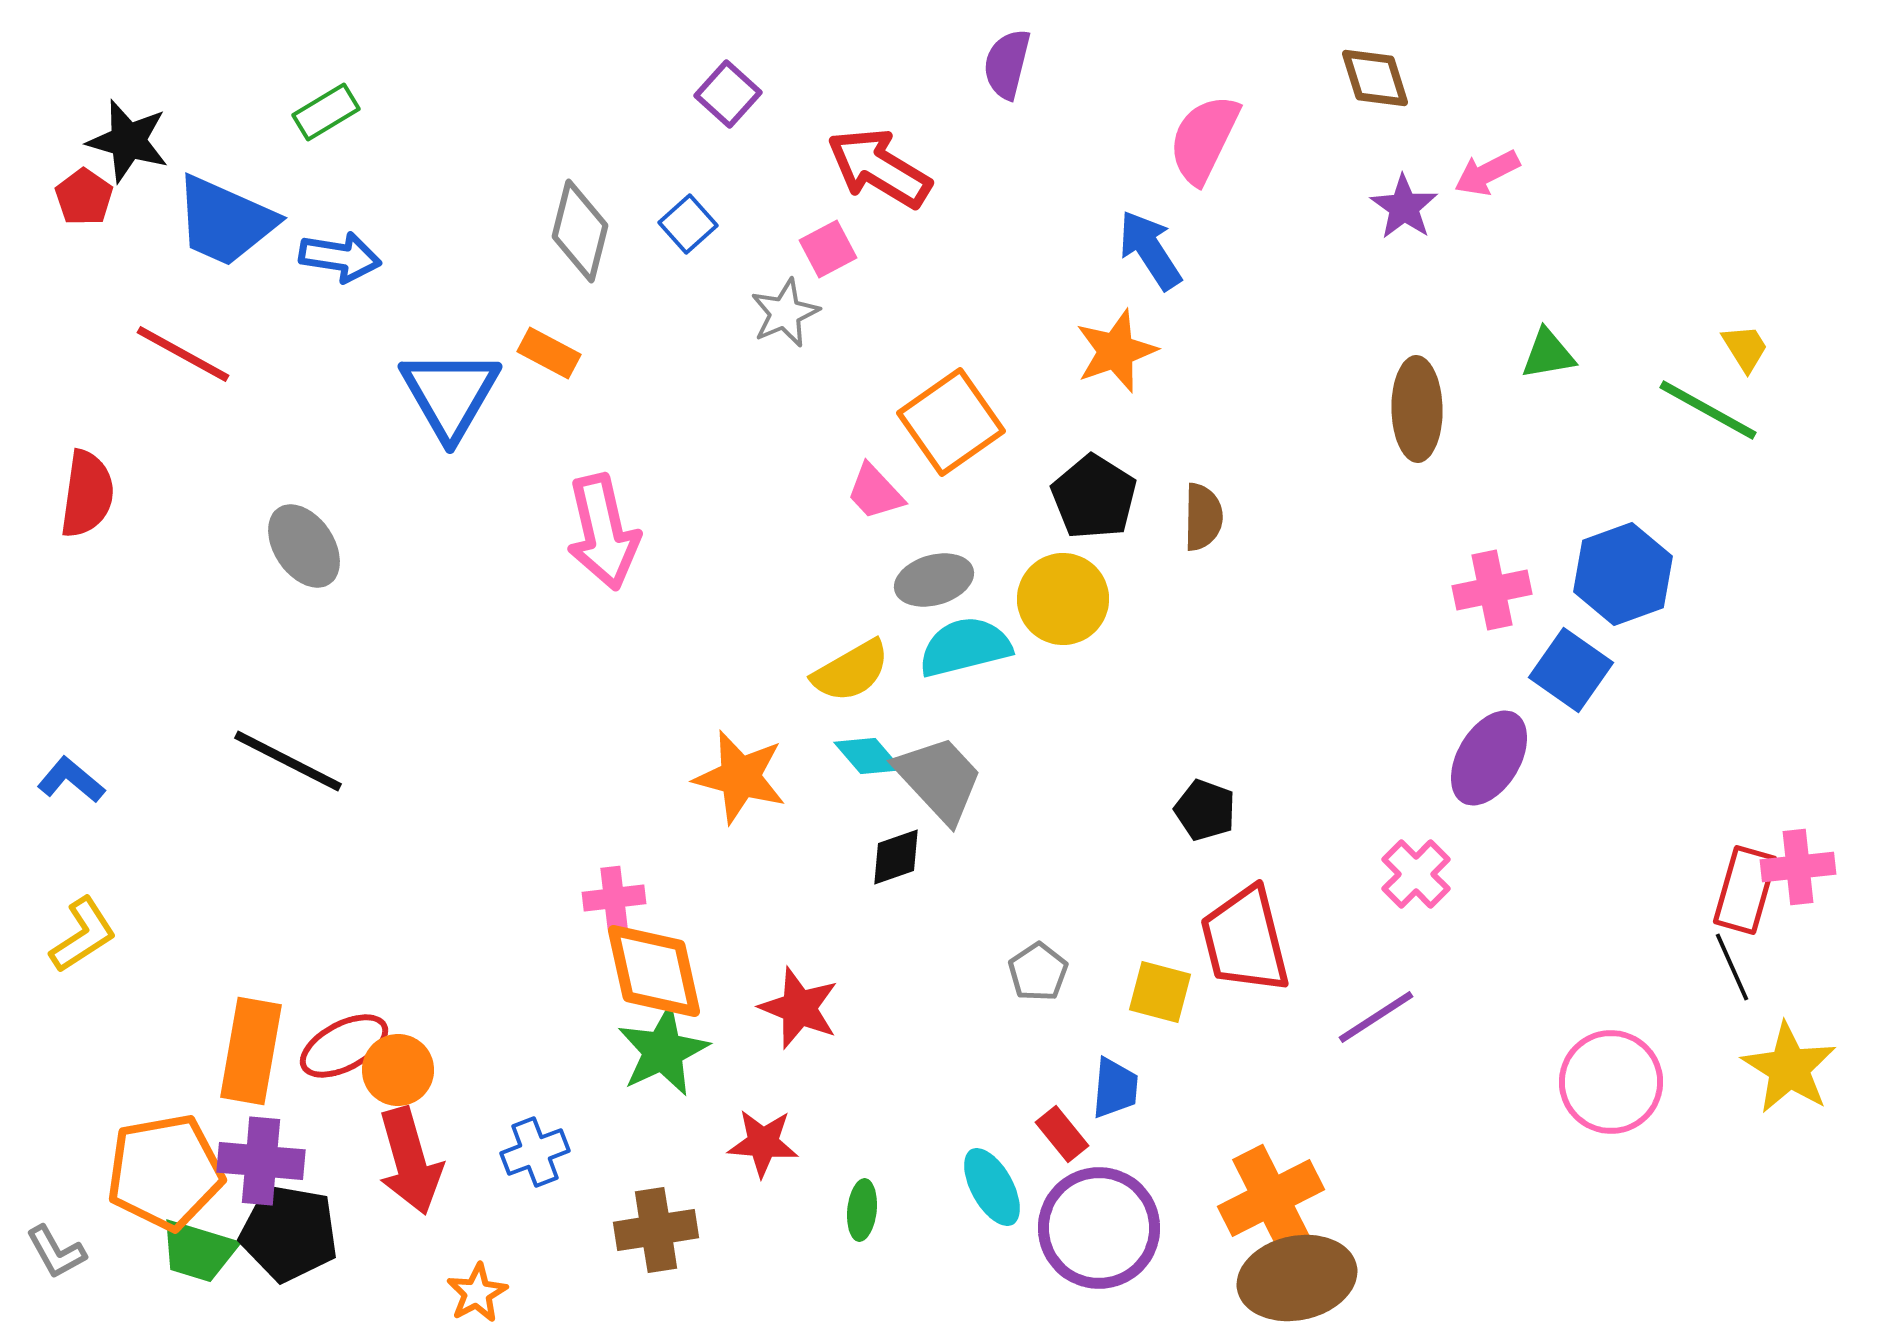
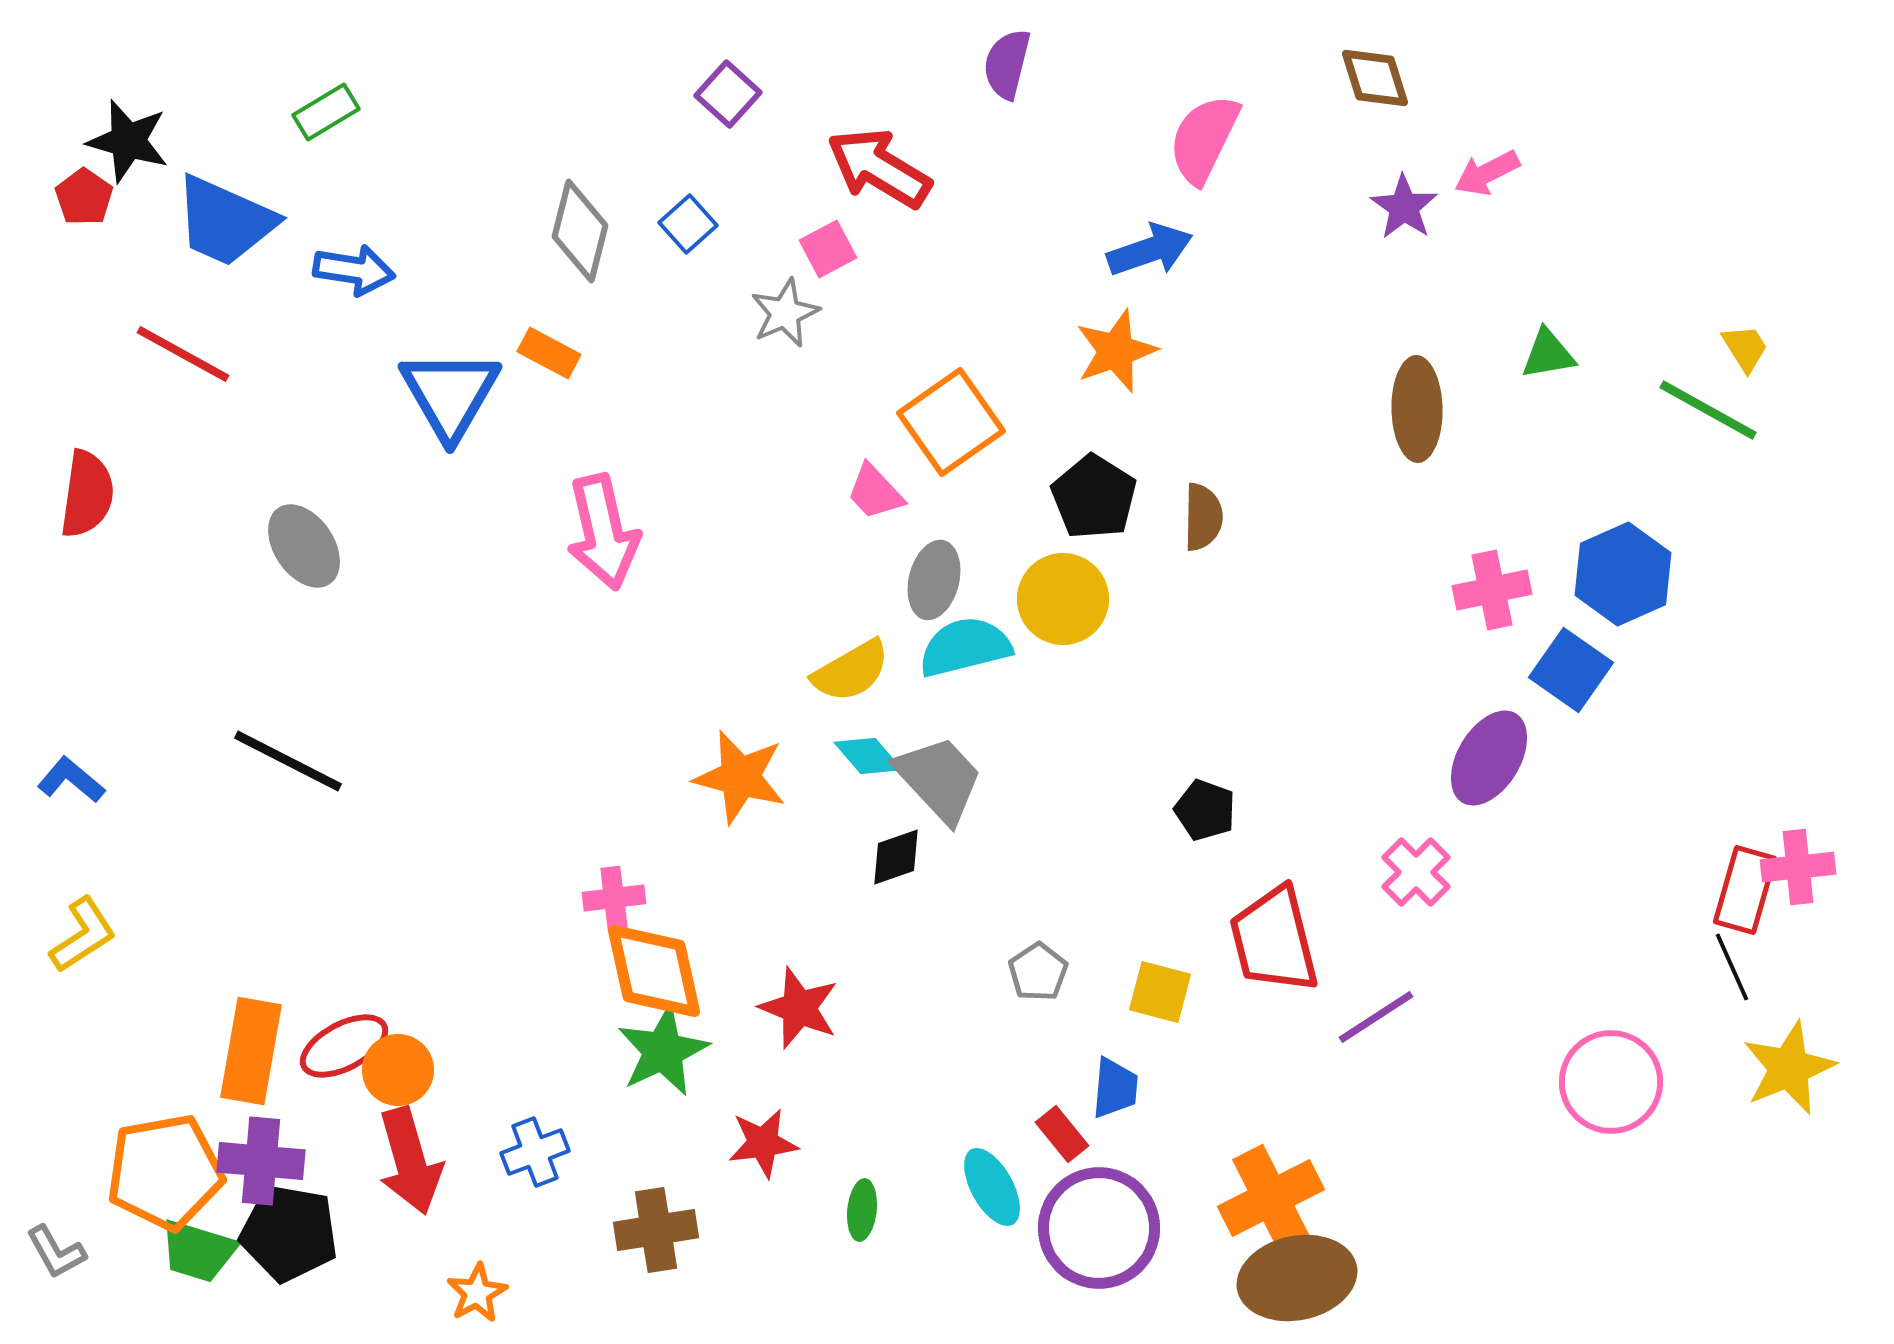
blue arrow at (1150, 250): rotated 104 degrees clockwise
blue arrow at (340, 257): moved 14 px right, 13 px down
blue hexagon at (1623, 574): rotated 4 degrees counterclockwise
gray ellipse at (934, 580): rotated 60 degrees counterclockwise
pink cross at (1416, 874): moved 2 px up
red trapezoid at (1245, 940): moved 29 px right
yellow star at (1789, 1068): rotated 18 degrees clockwise
red star at (763, 1143): rotated 12 degrees counterclockwise
